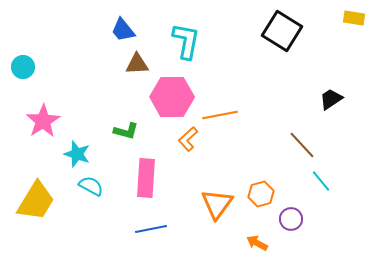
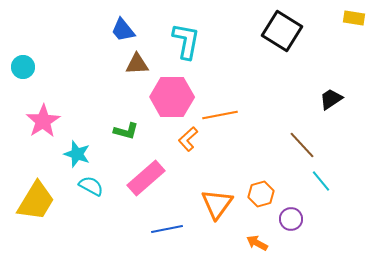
pink rectangle: rotated 45 degrees clockwise
blue line: moved 16 px right
